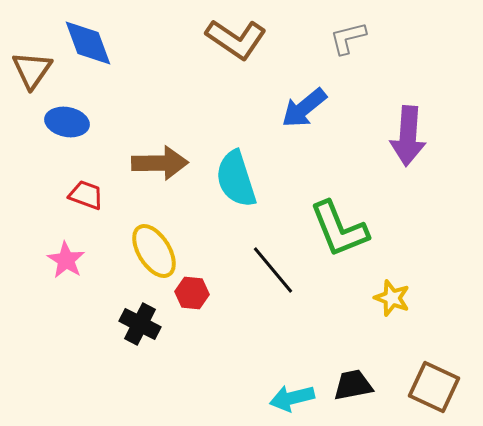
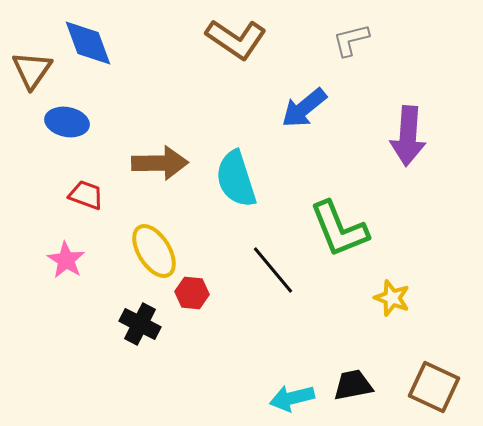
gray L-shape: moved 3 px right, 2 px down
